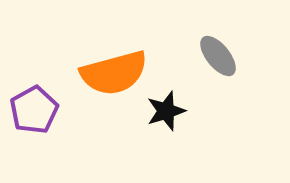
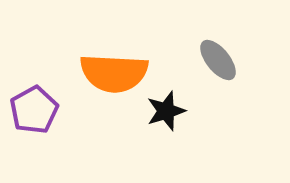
gray ellipse: moved 4 px down
orange semicircle: rotated 18 degrees clockwise
